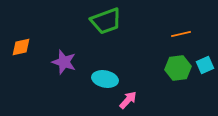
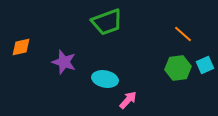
green trapezoid: moved 1 px right, 1 px down
orange line: moved 2 px right; rotated 54 degrees clockwise
